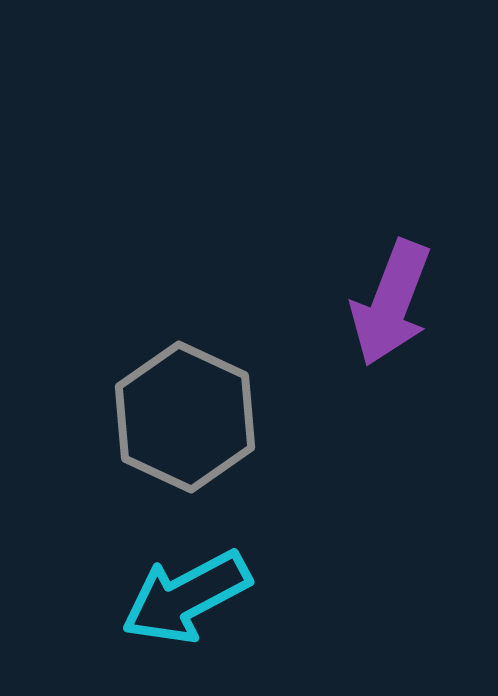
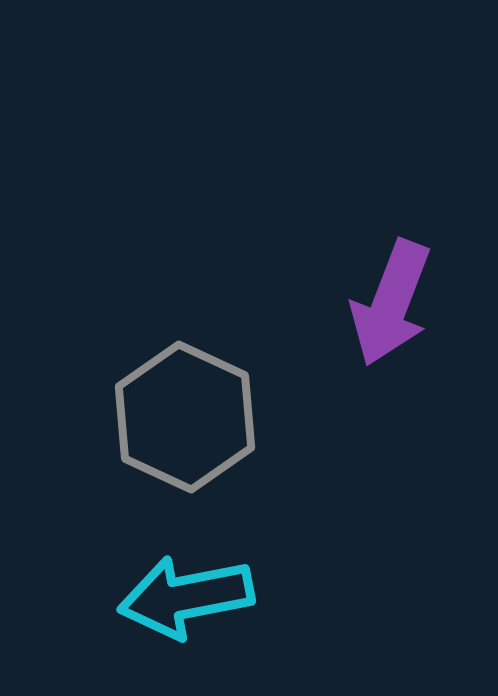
cyan arrow: rotated 17 degrees clockwise
